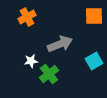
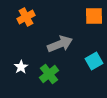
orange cross: moved 1 px left
white star: moved 10 px left, 6 px down; rotated 24 degrees counterclockwise
